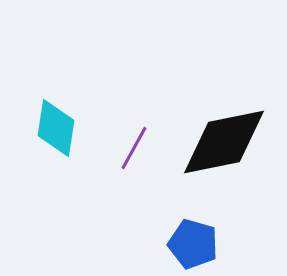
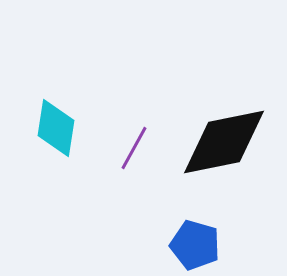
blue pentagon: moved 2 px right, 1 px down
